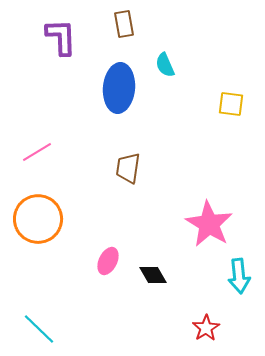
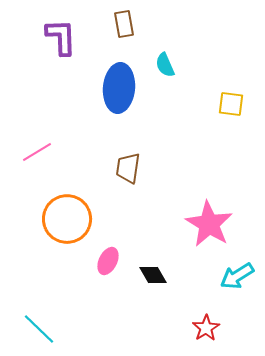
orange circle: moved 29 px right
cyan arrow: moved 2 px left; rotated 64 degrees clockwise
